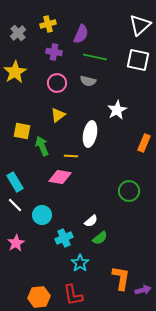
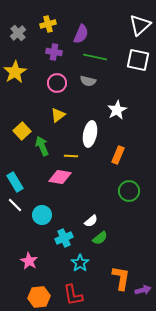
yellow square: rotated 36 degrees clockwise
orange rectangle: moved 26 px left, 12 px down
pink star: moved 13 px right, 18 px down; rotated 12 degrees counterclockwise
